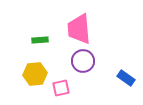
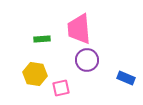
green rectangle: moved 2 px right, 1 px up
purple circle: moved 4 px right, 1 px up
yellow hexagon: rotated 15 degrees clockwise
blue rectangle: rotated 12 degrees counterclockwise
